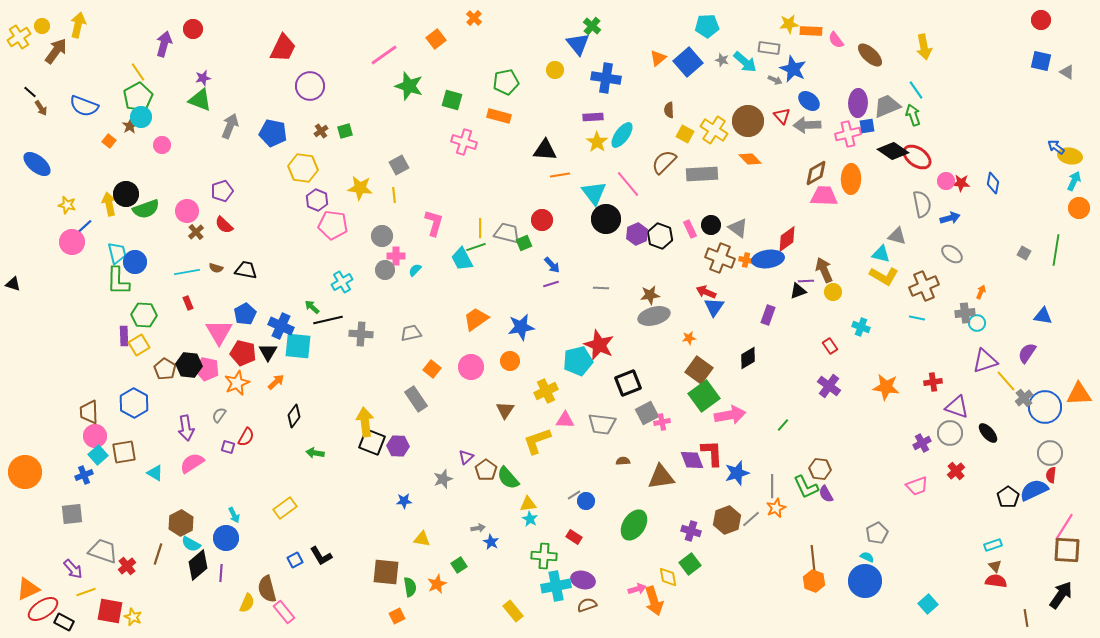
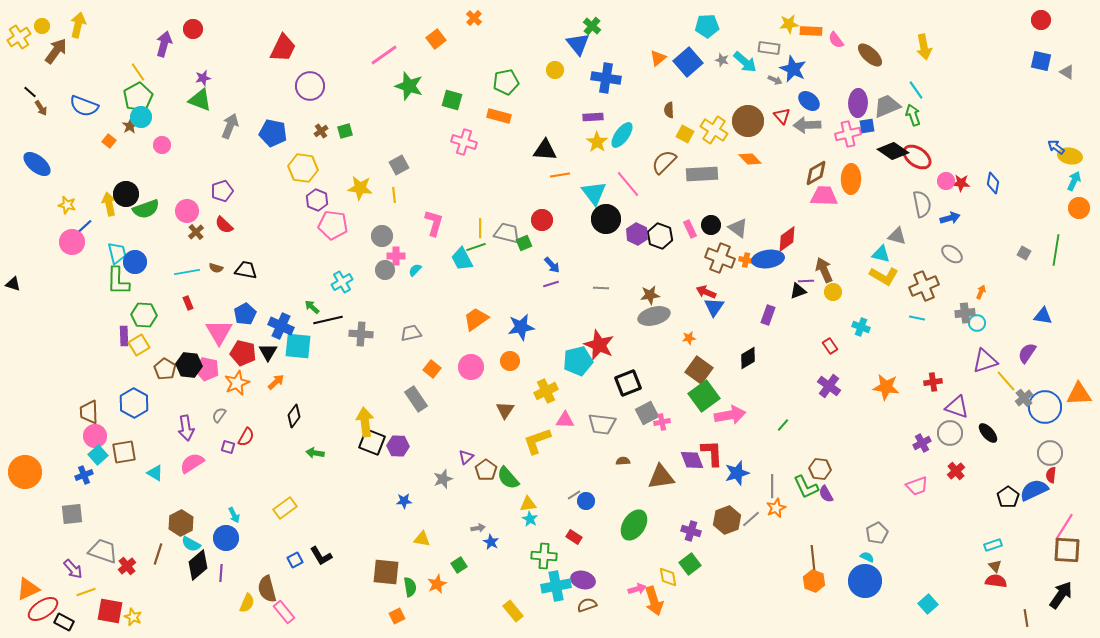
purple hexagon at (637, 234): rotated 10 degrees counterclockwise
